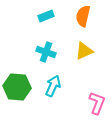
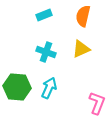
cyan rectangle: moved 2 px left, 1 px up
yellow triangle: moved 3 px left, 2 px up
cyan arrow: moved 4 px left, 2 px down
